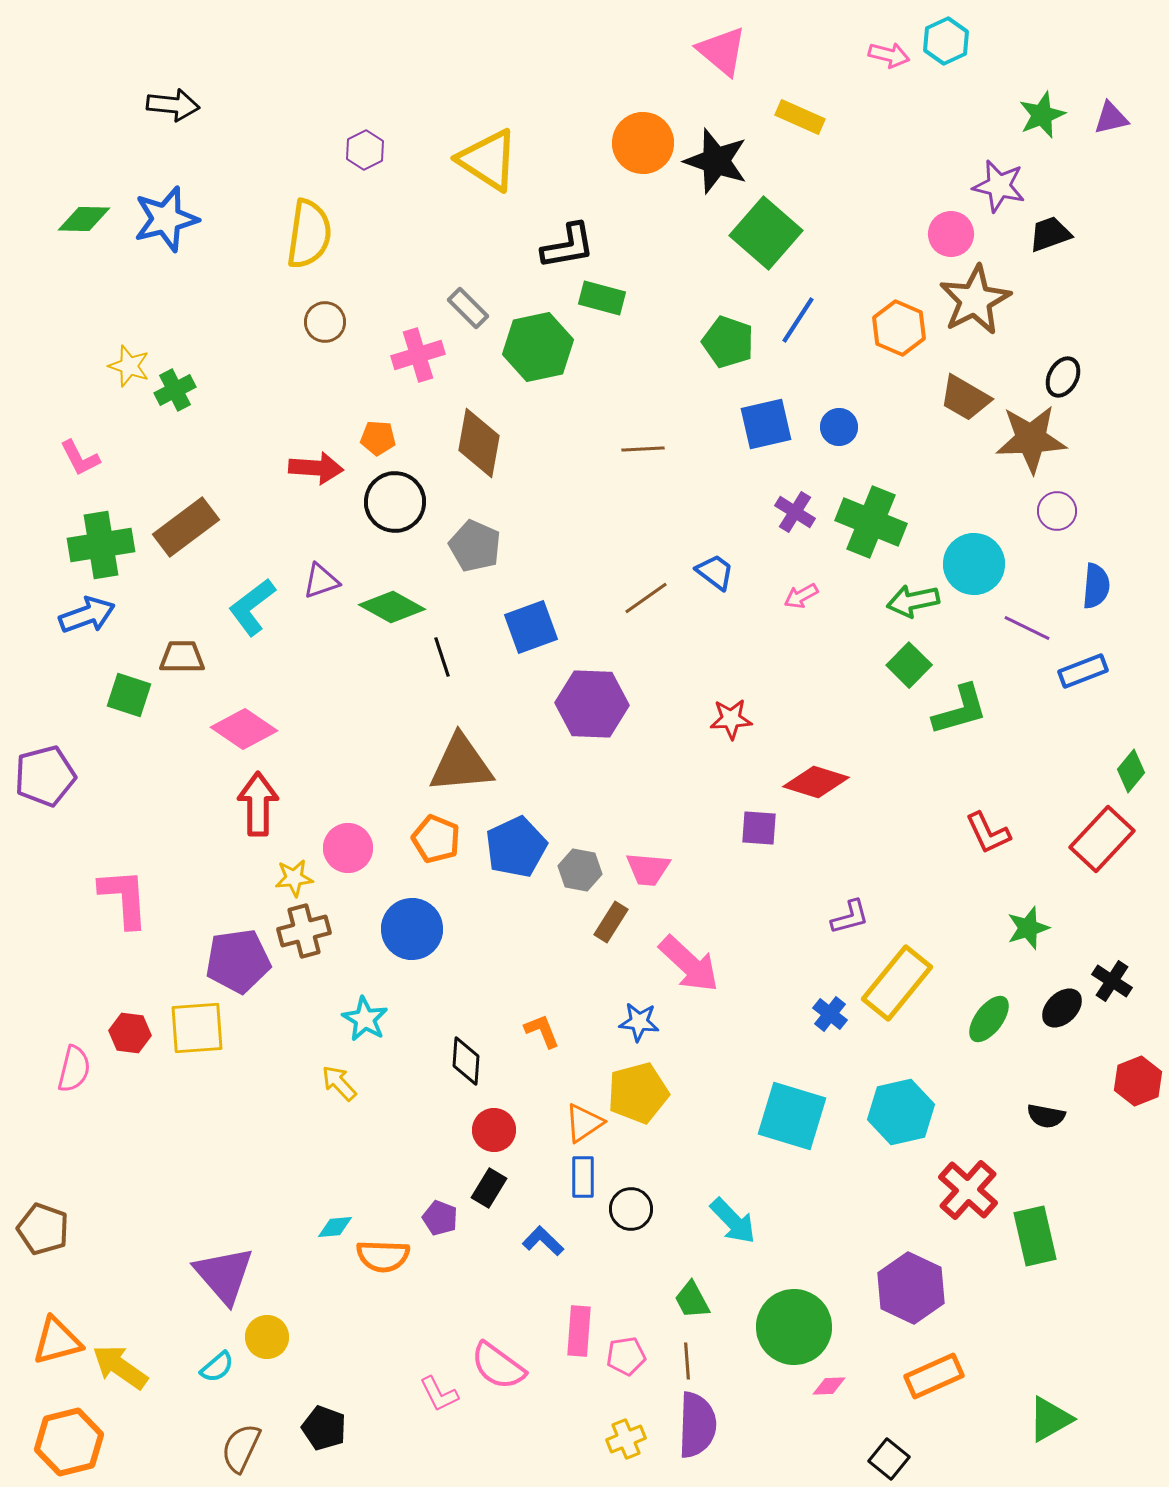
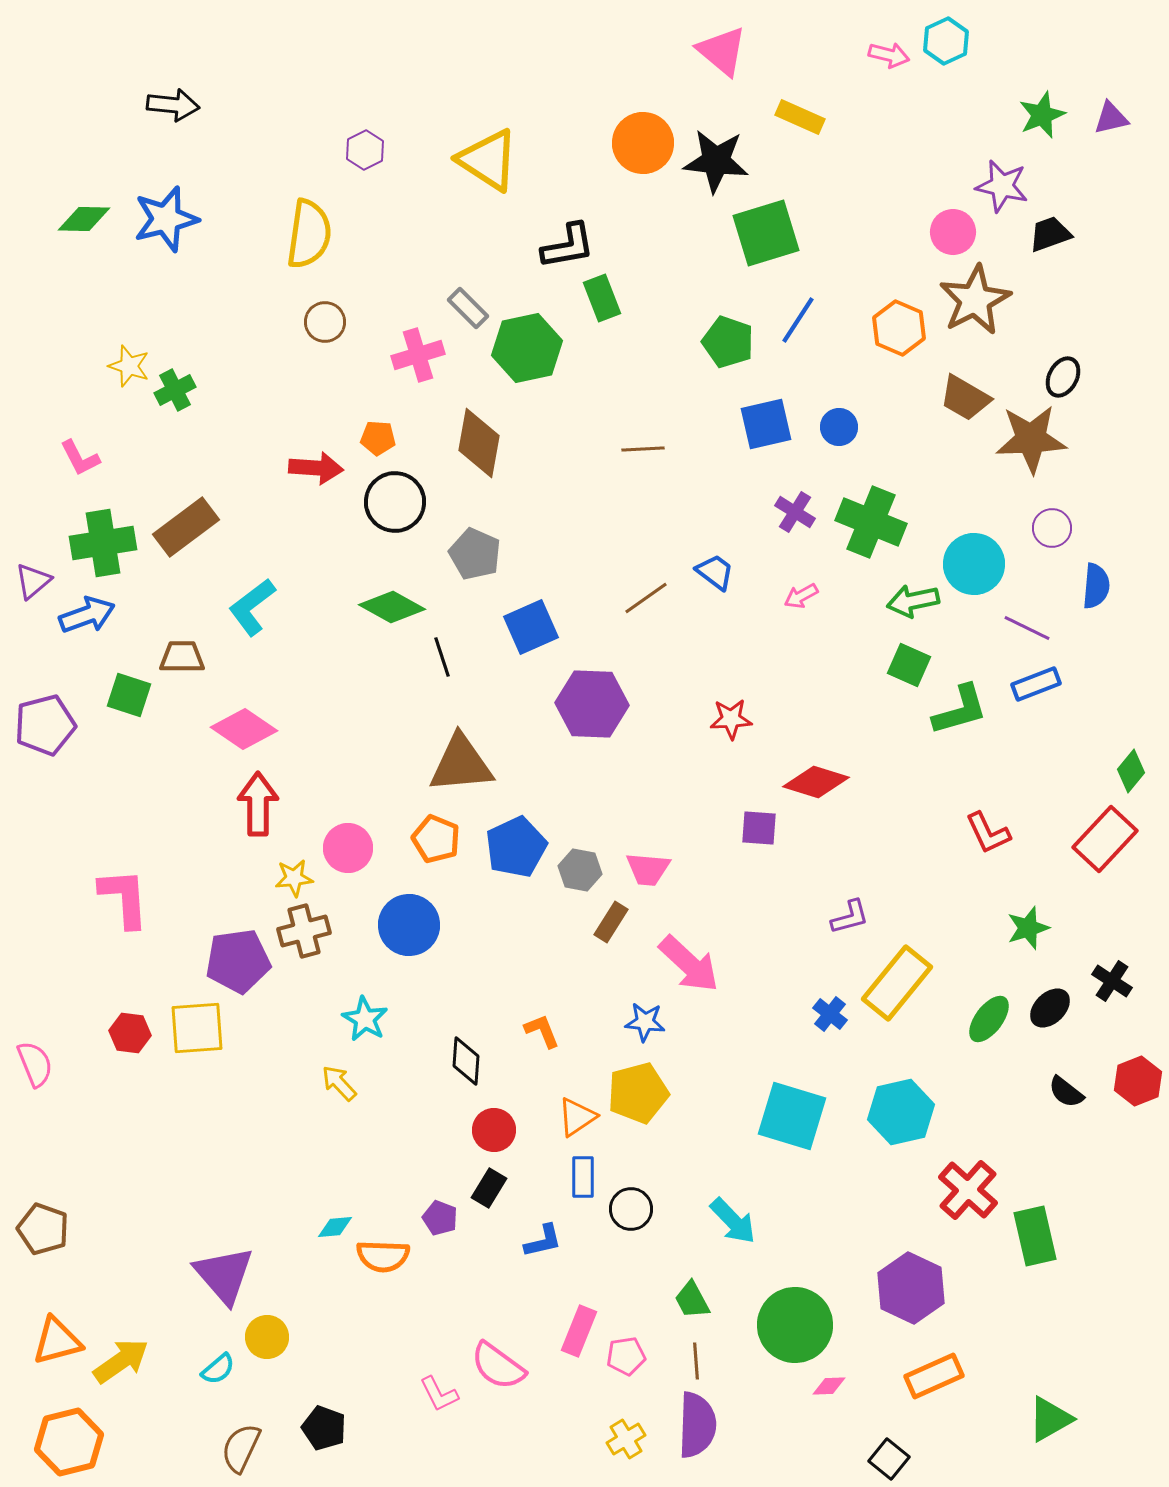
black star at (716, 161): rotated 12 degrees counterclockwise
purple star at (999, 186): moved 3 px right
green square at (766, 233): rotated 32 degrees clockwise
pink circle at (951, 234): moved 2 px right, 2 px up
green rectangle at (602, 298): rotated 54 degrees clockwise
green hexagon at (538, 347): moved 11 px left, 1 px down
purple circle at (1057, 511): moved 5 px left, 17 px down
green cross at (101, 545): moved 2 px right, 2 px up
gray pentagon at (475, 546): moved 8 px down
purple triangle at (321, 581): moved 288 px left; rotated 21 degrees counterclockwise
blue square at (531, 627): rotated 4 degrees counterclockwise
green square at (909, 665): rotated 21 degrees counterclockwise
blue rectangle at (1083, 671): moved 47 px left, 13 px down
purple pentagon at (45, 776): moved 51 px up
red rectangle at (1102, 839): moved 3 px right
blue circle at (412, 929): moved 3 px left, 4 px up
black ellipse at (1062, 1008): moved 12 px left
blue star at (639, 1022): moved 6 px right
pink semicircle at (74, 1069): moved 39 px left, 5 px up; rotated 36 degrees counterclockwise
black semicircle at (1046, 1116): moved 20 px right, 24 px up; rotated 27 degrees clockwise
orange triangle at (584, 1123): moved 7 px left, 6 px up
blue L-shape at (543, 1241): rotated 123 degrees clockwise
green circle at (794, 1327): moved 1 px right, 2 px up
pink rectangle at (579, 1331): rotated 18 degrees clockwise
brown line at (687, 1361): moved 9 px right
yellow arrow at (120, 1367): moved 1 px right, 6 px up; rotated 110 degrees clockwise
cyan semicircle at (217, 1367): moved 1 px right, 2 px down
yellow cross at (626, 1439): rotated 9 degrees counterclockwise
